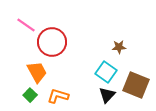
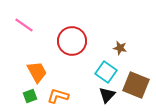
pink line: moved 2 px left
red circle: moved 20 px right, 1 px up
brown star: moved 1 px right, 1 px down; rotated 16 degrees clockwise
green square: moved 1 px down; rotated 24 degrees clockwise
